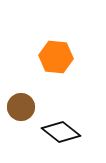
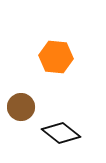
black diamond: moved 1 px down
